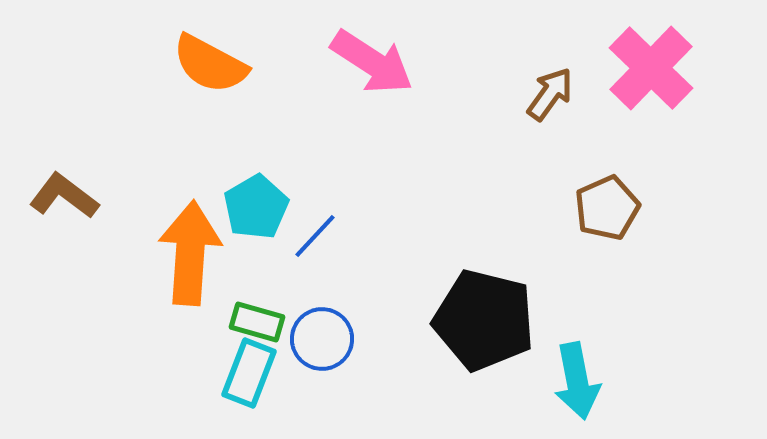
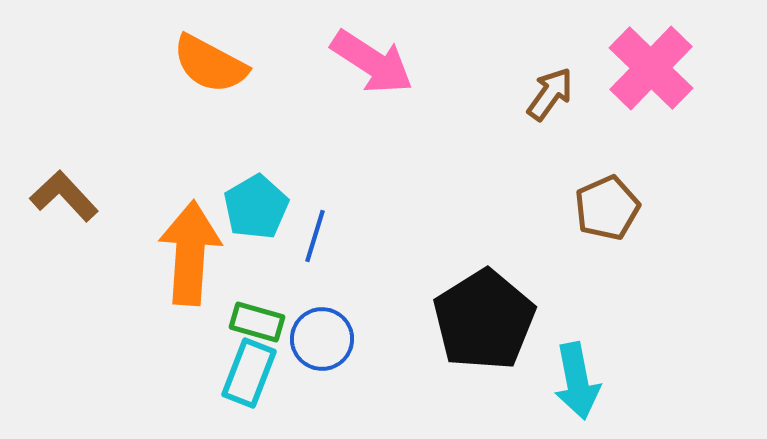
brown L-shape: rotated 10 degrees clockwise
blue line: rotated 26 degrees counterclockwise
black pentagon: rotated 26 degrees clockwise
